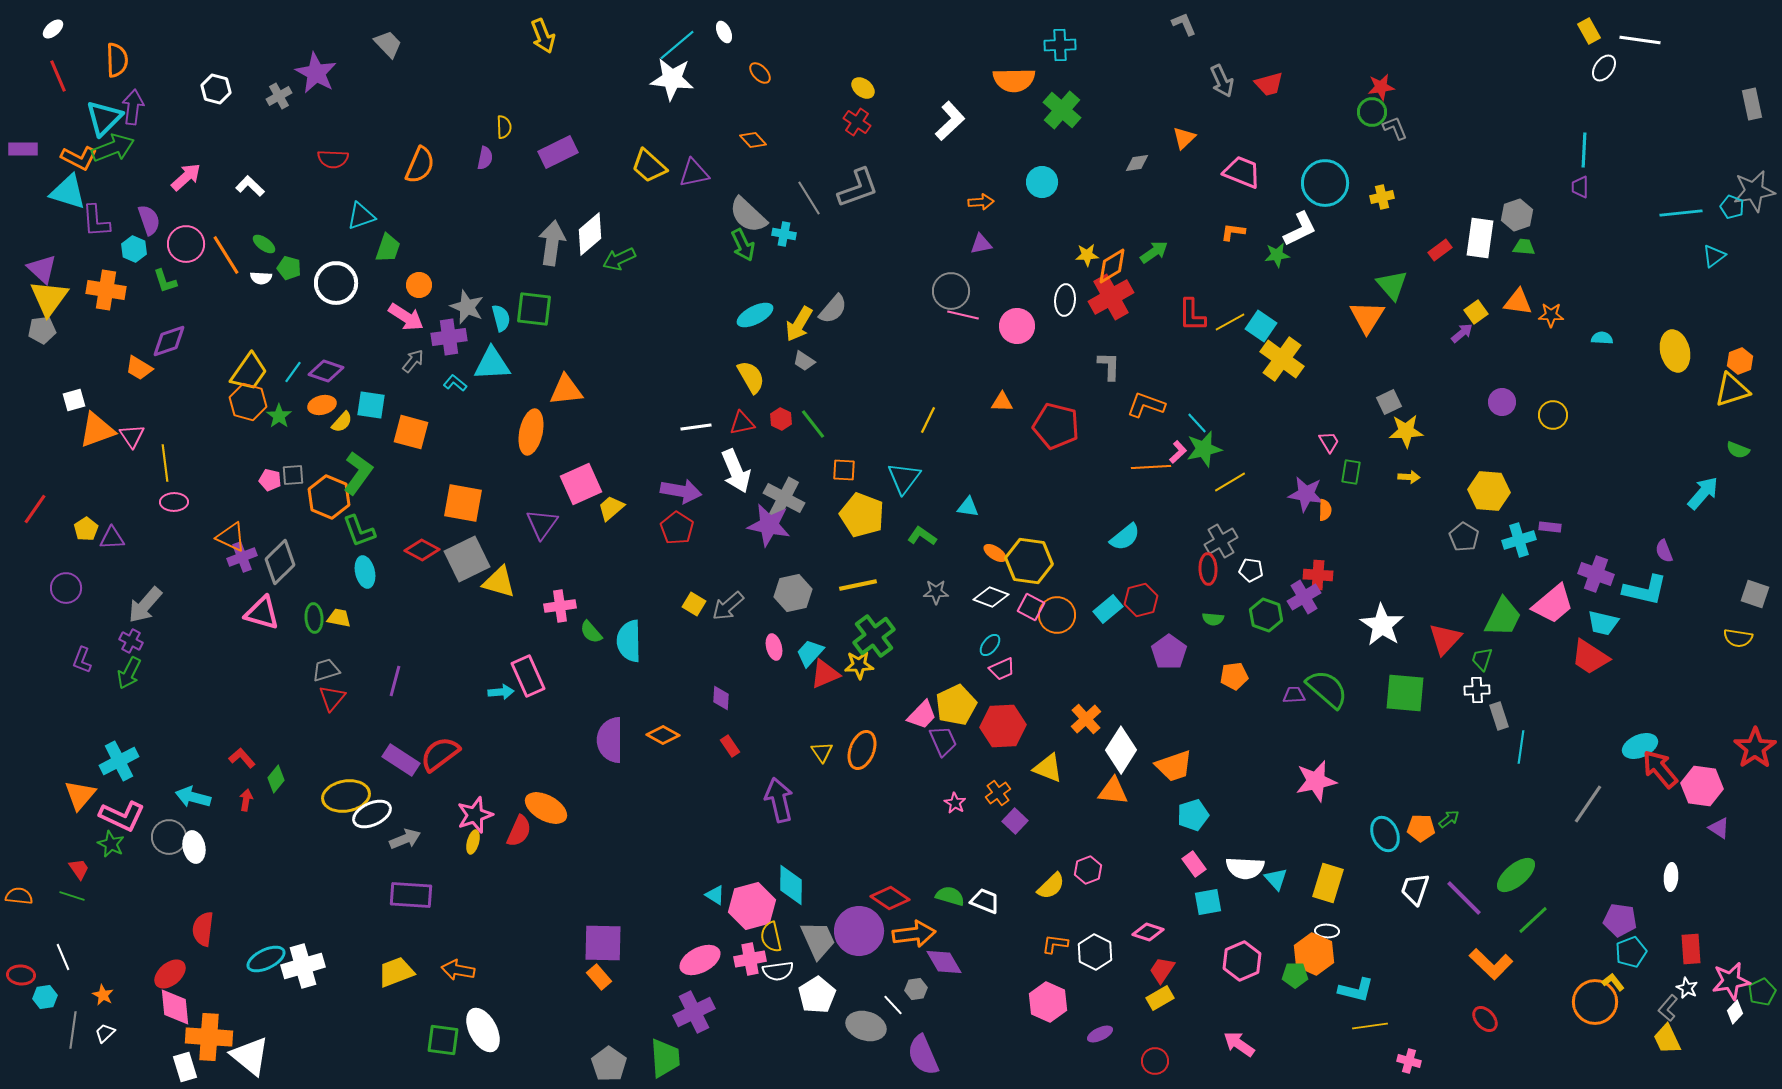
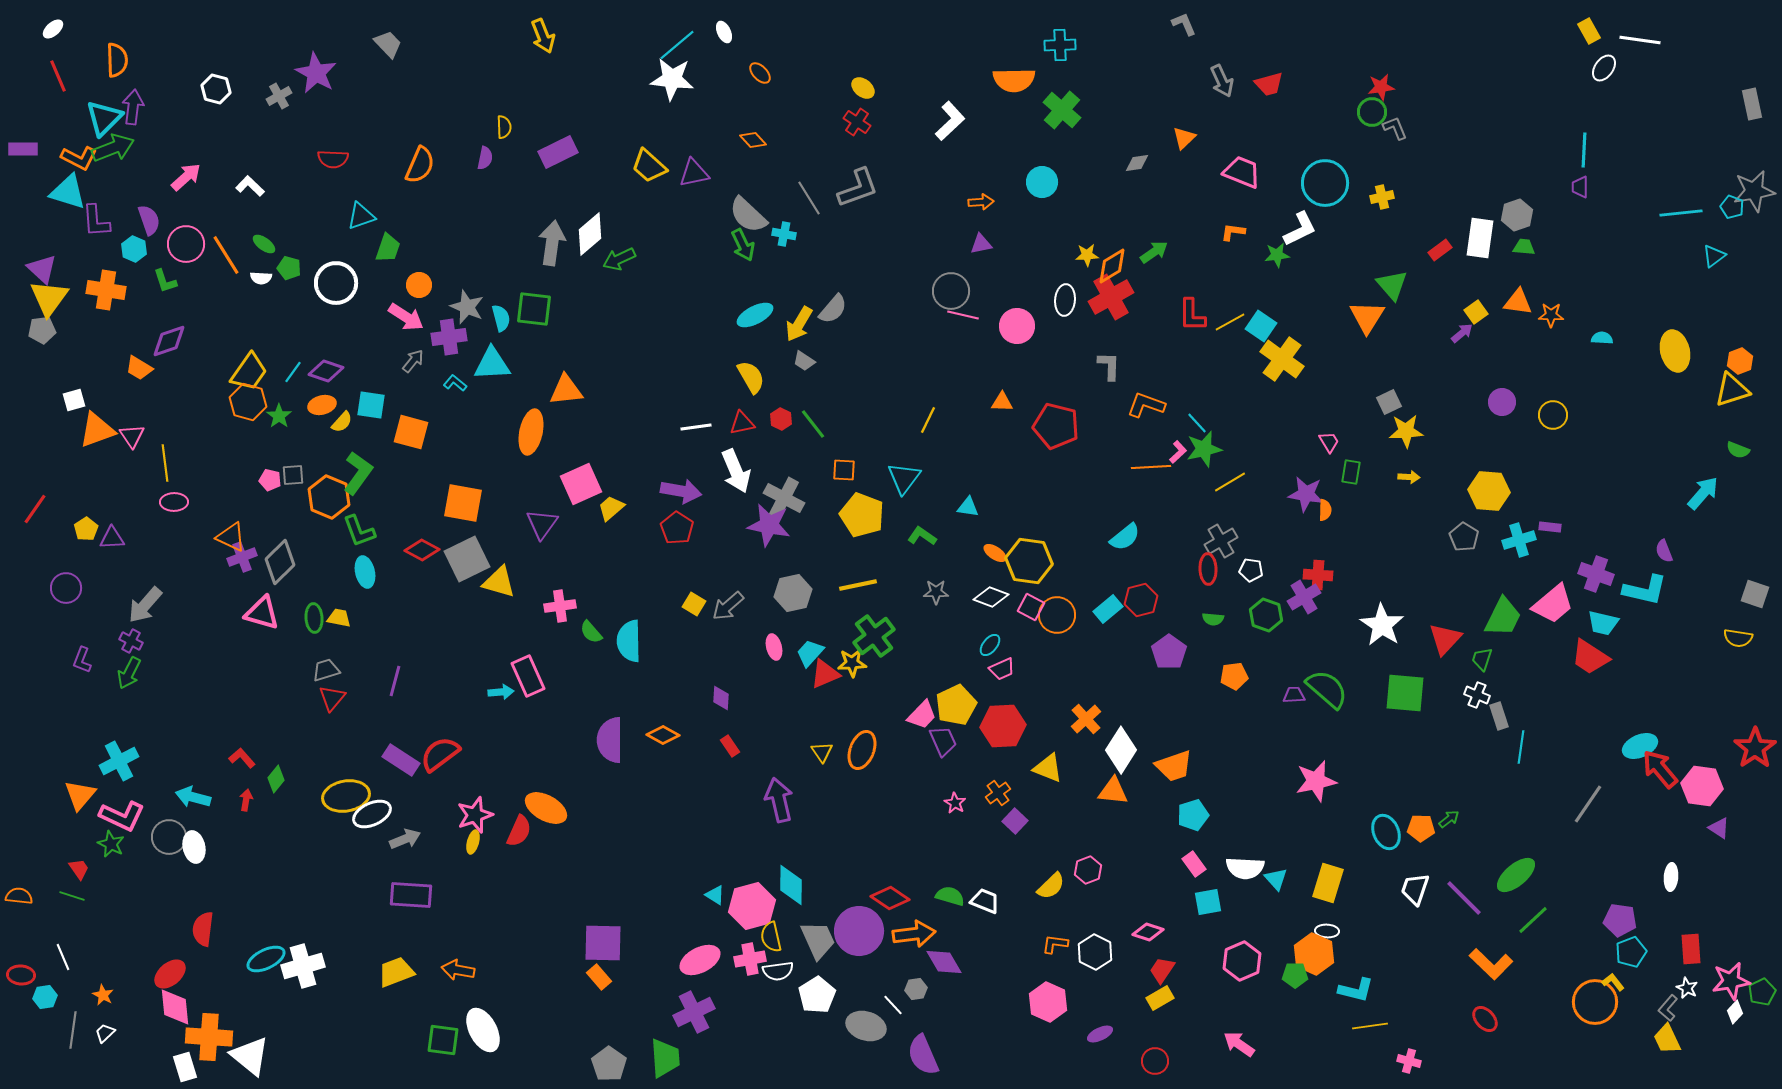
yellow star at (859, 665): moved 7 px left, 2 px up
white cross at (1477, 690): moved 5 px down; rotated 25 degrees clockwise
cyan ellipse at (1385, 834): moved 1 px right, 2 px up
